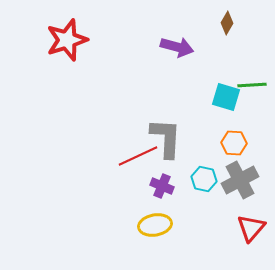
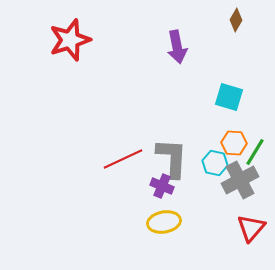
brown diamond: moved 9 px right, 3 px up
red star: moved 3 px right
purple arrow: rotated 64 degrees clockwise
green line: moved 3 px right, 67 px down; rotated 56 degrees counterclockwise
cyan square: moved 3 px right
gray L-shape: moved 6 px right, 20 px down
red line: moved 15 px left, 3 px down
cyan hexagon: moved 11 px right, 16 px up
yellow ellipse: moved 9 px right, 3 px up
